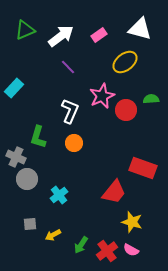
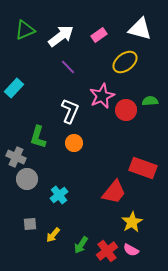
green semicircle: moved 1 px left, 2 px down
yellow star: rotated 25 degrees clockwise
yellow arrow: rotated 21 degrees counterclockwise
